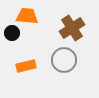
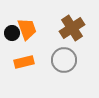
orange trapezoid: moved 13 px down; rotated 65 degrees clockwise
orange rectangle: moved 2 px left, 4 px up
